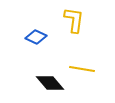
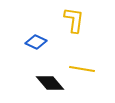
blue diamond: moved 5 px down
